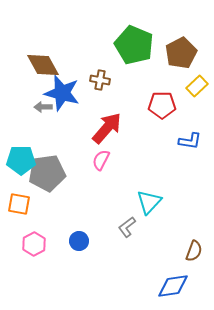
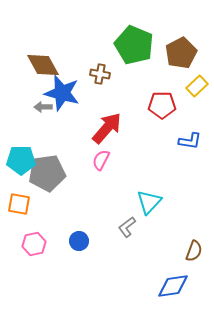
brown cross: moved 6 px up
pink hexagon: rotated 15 degrees clockwise
